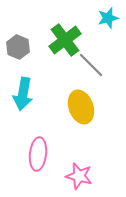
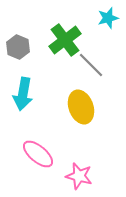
pink ellipse: rotated 56 degrees counterclockwise
